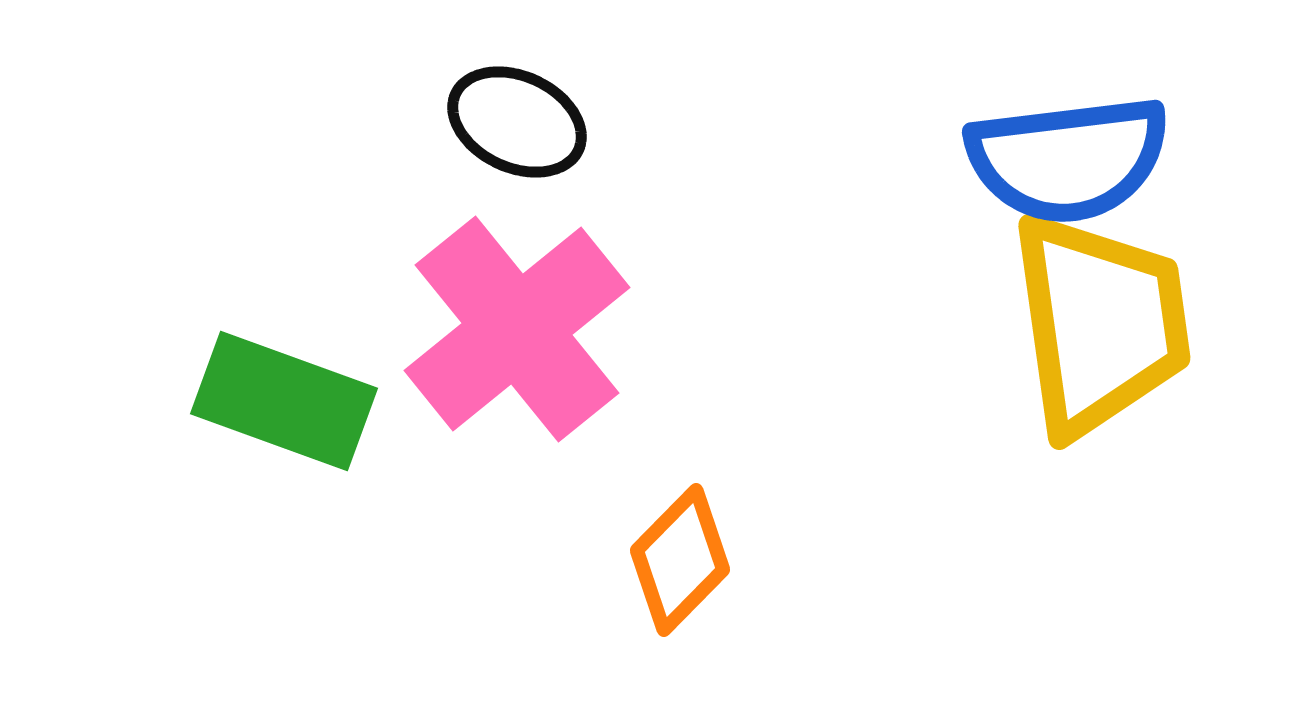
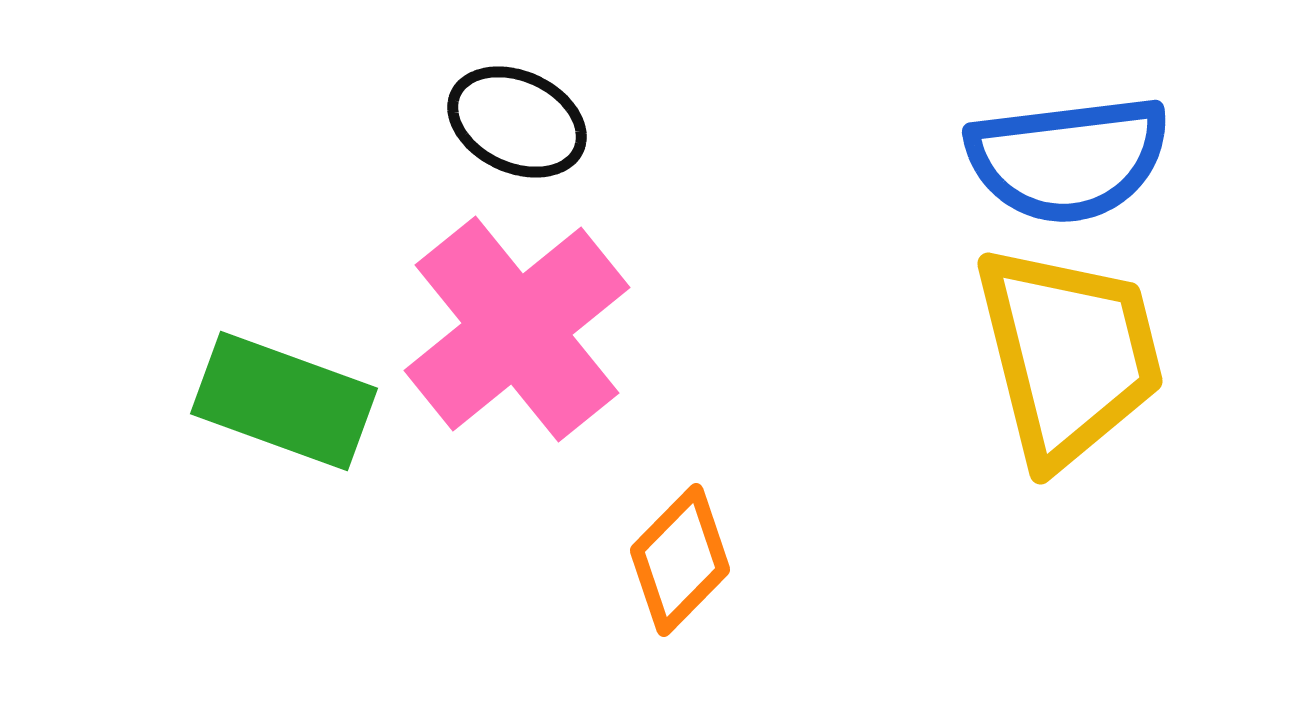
yellow trapezoid: moved 31 px left, 31 px down; rotated 6 degrees counterclockwise
